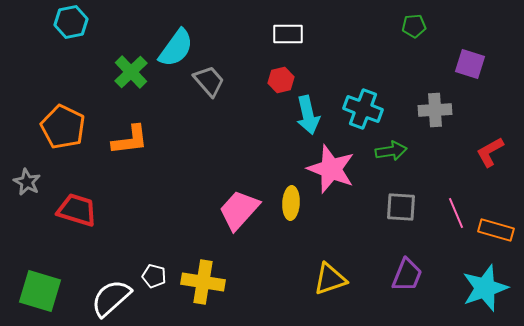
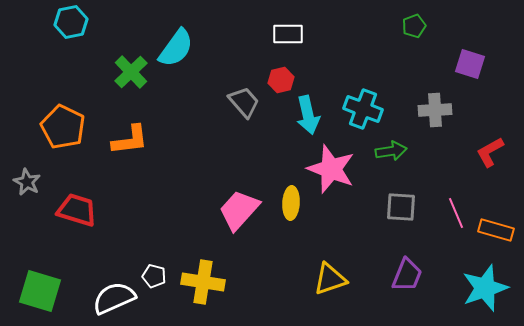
green pentagon: rotated 15 degrees counterclockwise
gray trapezoid: moved 35 px right, 21 px down
white semicircle: moved 3 px right; rotated 18 degrees clockwise
